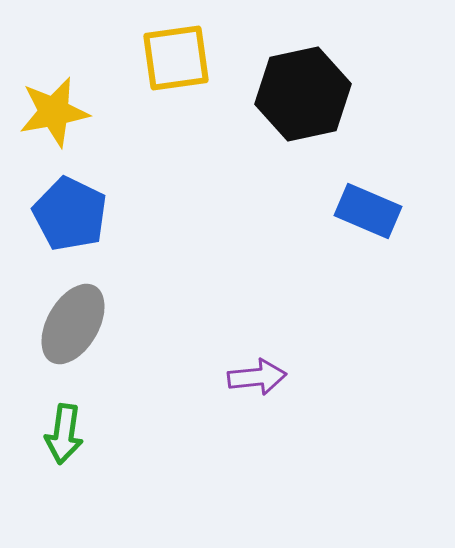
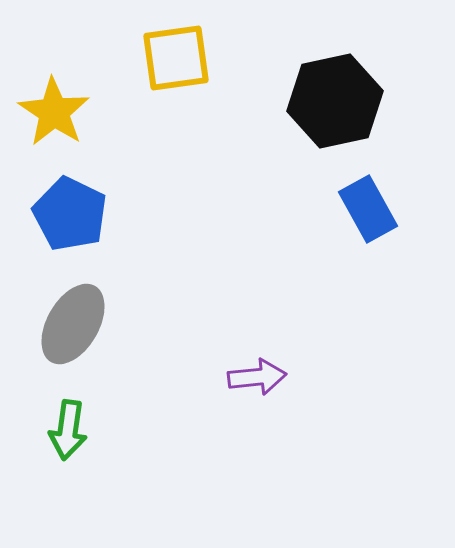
black hexagon: moved 32 px right, 7 px down
yellow star: rotated 28 degrees counterclockwise
blue rectangle: moved 2 px up; rotated 38 degrees clockwise
green arrow: moved 4 px right, 4 px up
